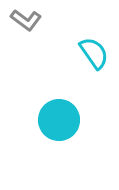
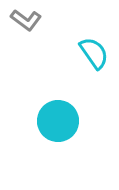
cyan circle: moved 1 px left, 1 px down
